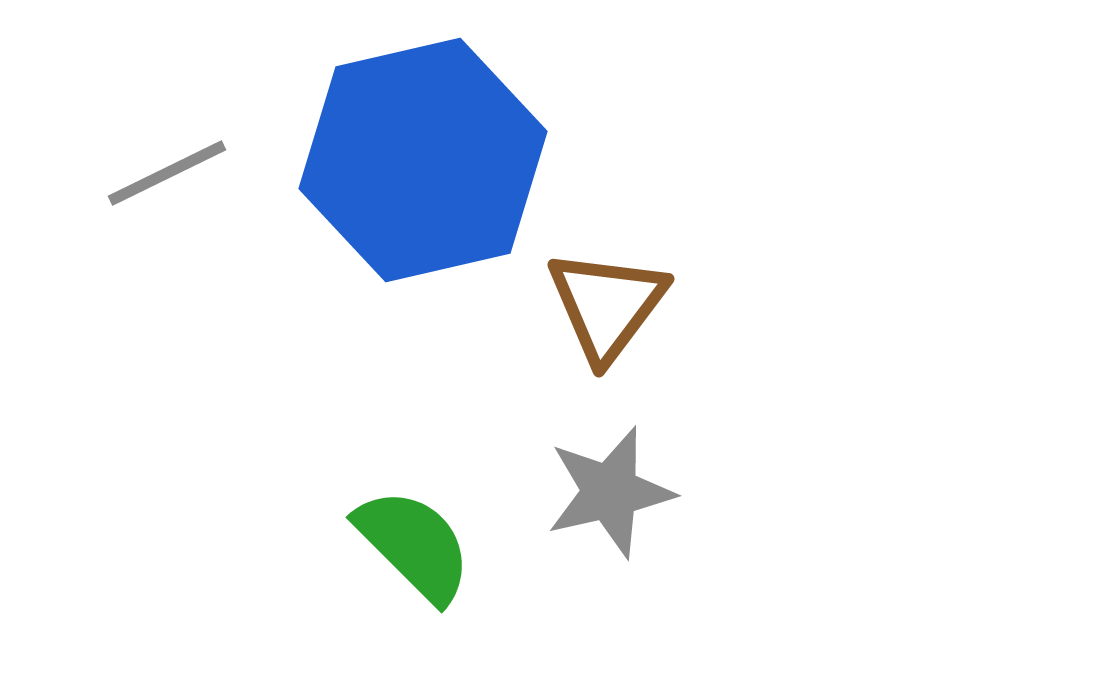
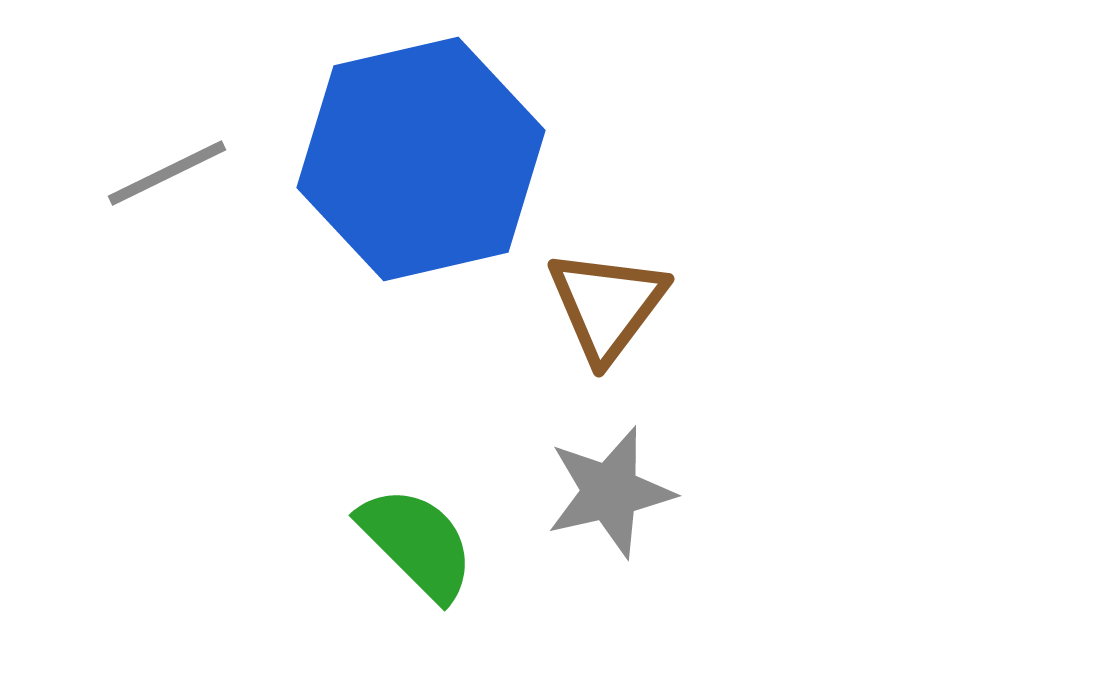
blue hexagon: moved 2 px left, 1 px up
green semicircle: moved 3 px right, 2 px up
